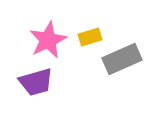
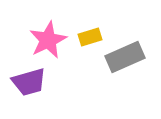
gray rectangle: moved 3 px right, 2 px up
purple trapezoid: moved 7 px left
